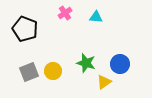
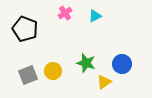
cyan triangle: moved 1 px left, 1 px up; rotated 32 degrees counterclockwise
blue circle: moved 2 px right
gray square: moved 1 px left, 3 px down
